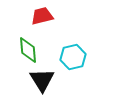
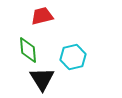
black triangle: moved 1 px up
